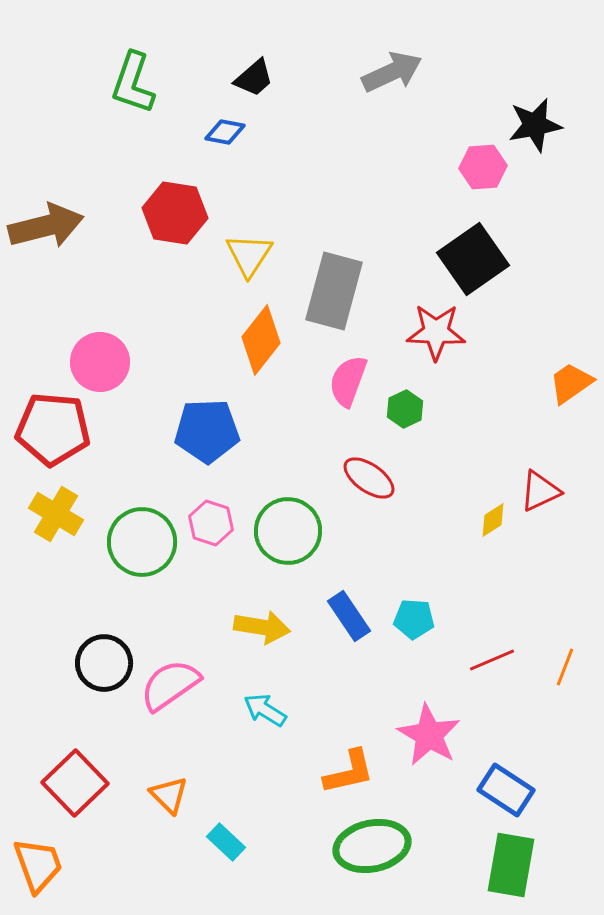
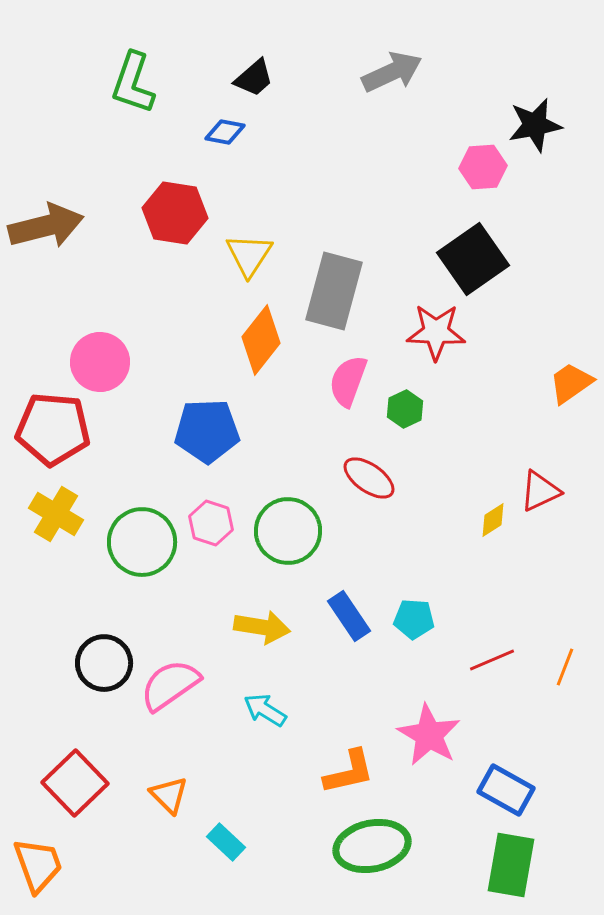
blue rectangle at (506, 790): rotated 4 degrees counterclockwise
